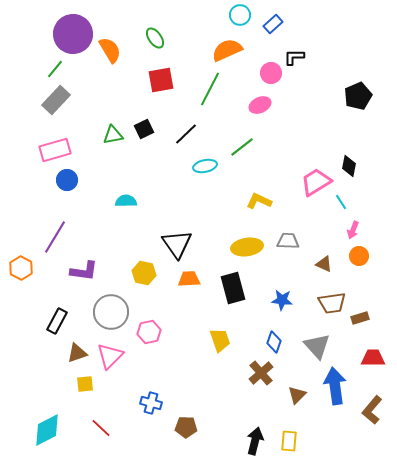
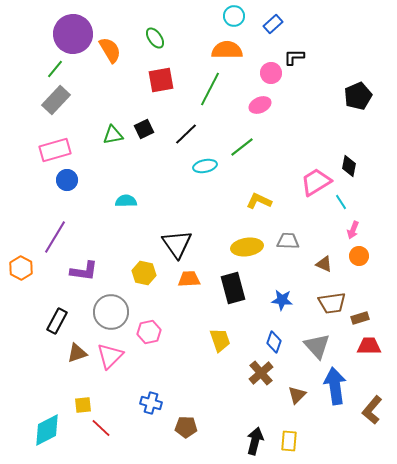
cyan circle at (240, 15): moved 6 px left, 1 px down
orange semicircle at (227, 50): rotated 24 degrees clockwise
red trapezoid at (373, 358): moved 4 px left, 12 px up
yellow square at (85, 384): moved 2 px left, 21 px down
